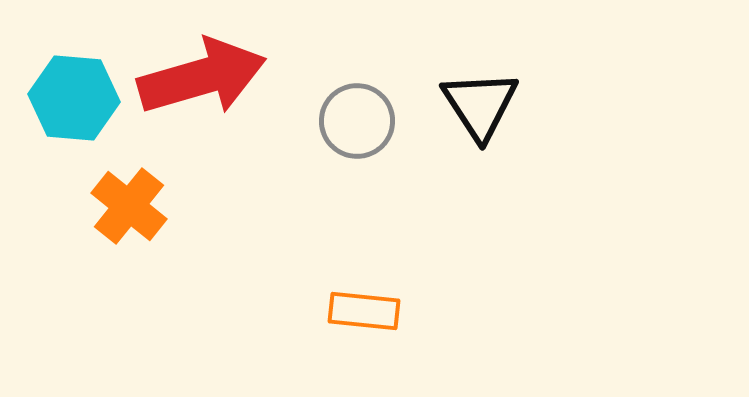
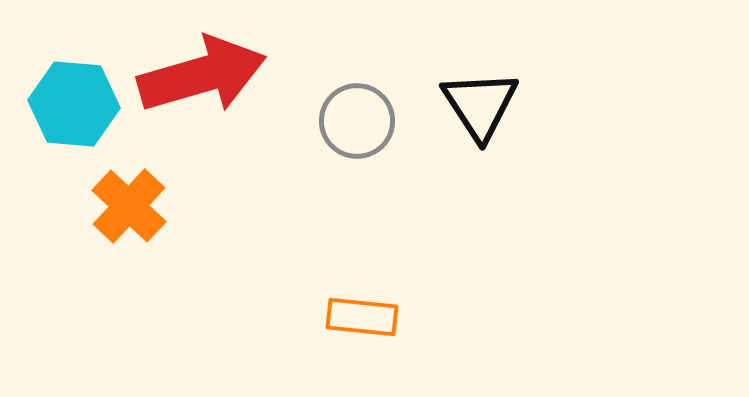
red arrow: moved 2 px up
cyan hexagon: moved 6 px down
orange cross: rotated 4 degrees clockwise
orange rectangle: moved 2 px left, 6 px down
